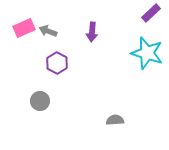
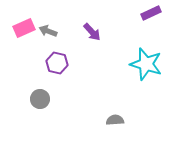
purple rectangle: rotated 18 degrees clockwise
purple arrow: rotated 48 degrees counterclockwise
cyan star: moved 1 px left, 11 px down
purple hexagon: rotated 15 degrees counterclockwise
gray circle: moved 2 px up
